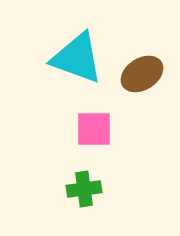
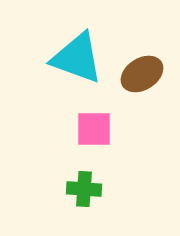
green cross: rotated 12 degrees clockwise
